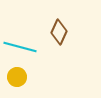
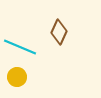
cyan line: rotated 8 degrees clockwise
